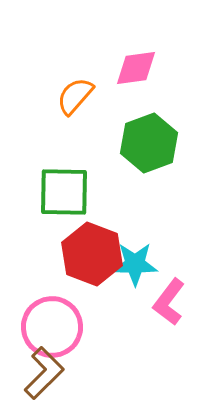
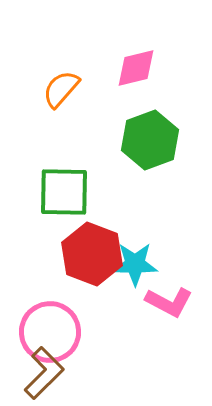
pink diamond: rotated 6 degrees counterclockwise
orange semicircle: moved 14 px left, 7 px up
green hexagon: moved 1 px right, 3 px up
pink L-shape: rotated 99 degrees counterclockwise
pink circle: moved 2 px left, 5 px down
